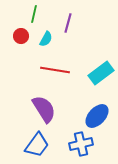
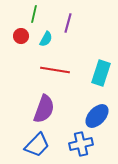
cyan rectangle: rotated 35 degrees counterclockwise
purple semicircle: rotated 52 degrees clockwise
blue trapezoid: rotated 8 degrees clockwise
